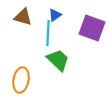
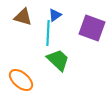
orange ellipse: rotated 60 degrees counterclockwise
